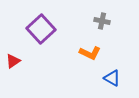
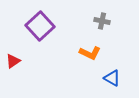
purple square: moved 1 px left, 3 px up
